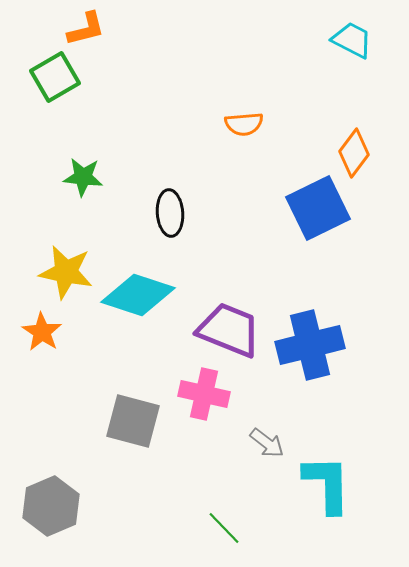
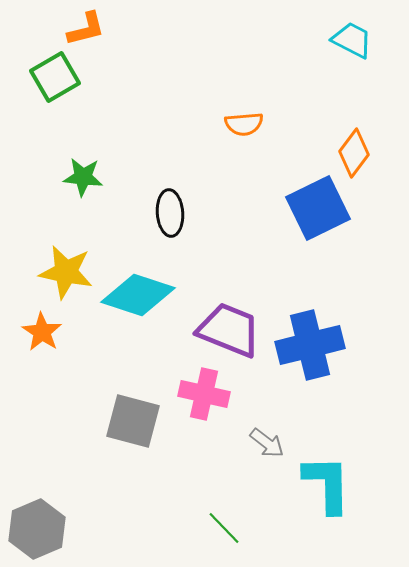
gray hexagon: moved 14 px left, 23 px down
